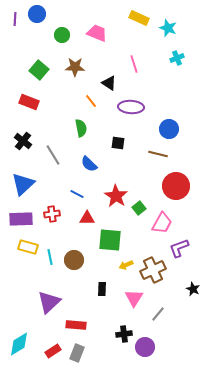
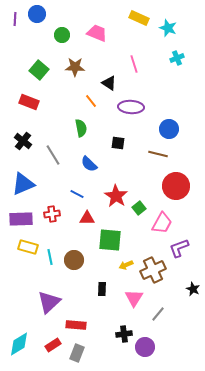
blue triangle at (23, 184): rotated 20 degrees clockwise
red rectangle at (53, 351): moved 6 px up
